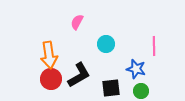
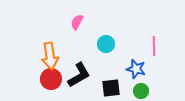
orange arrow: moved 1 px right, 1 px down
